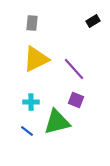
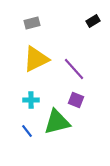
gray rectangle: rotated 70 degrees clockwise
cyan cross: moved 2 px up
blue line: rotated 16 degrees clockwise
